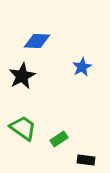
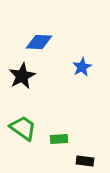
blue diamond: moved 2 px right, 1 px down
green rectangle: rotated 30 degrees clockwise
black rectangle: moved 1 px left, 1 px down
